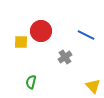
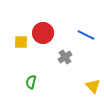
red circle: moved 2 px right, 2 px down
